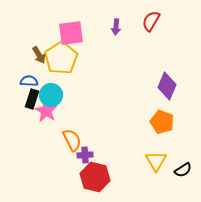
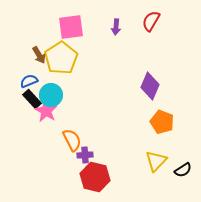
pink square: moved 6 px up
blue semicircle: rotated 24 degrees counterclockwise
purple diamond: moved 17 px left
black rectangle: rotated 60 degrees counterclockwise
yellow triangle: rotated 15 degrees clockwise
